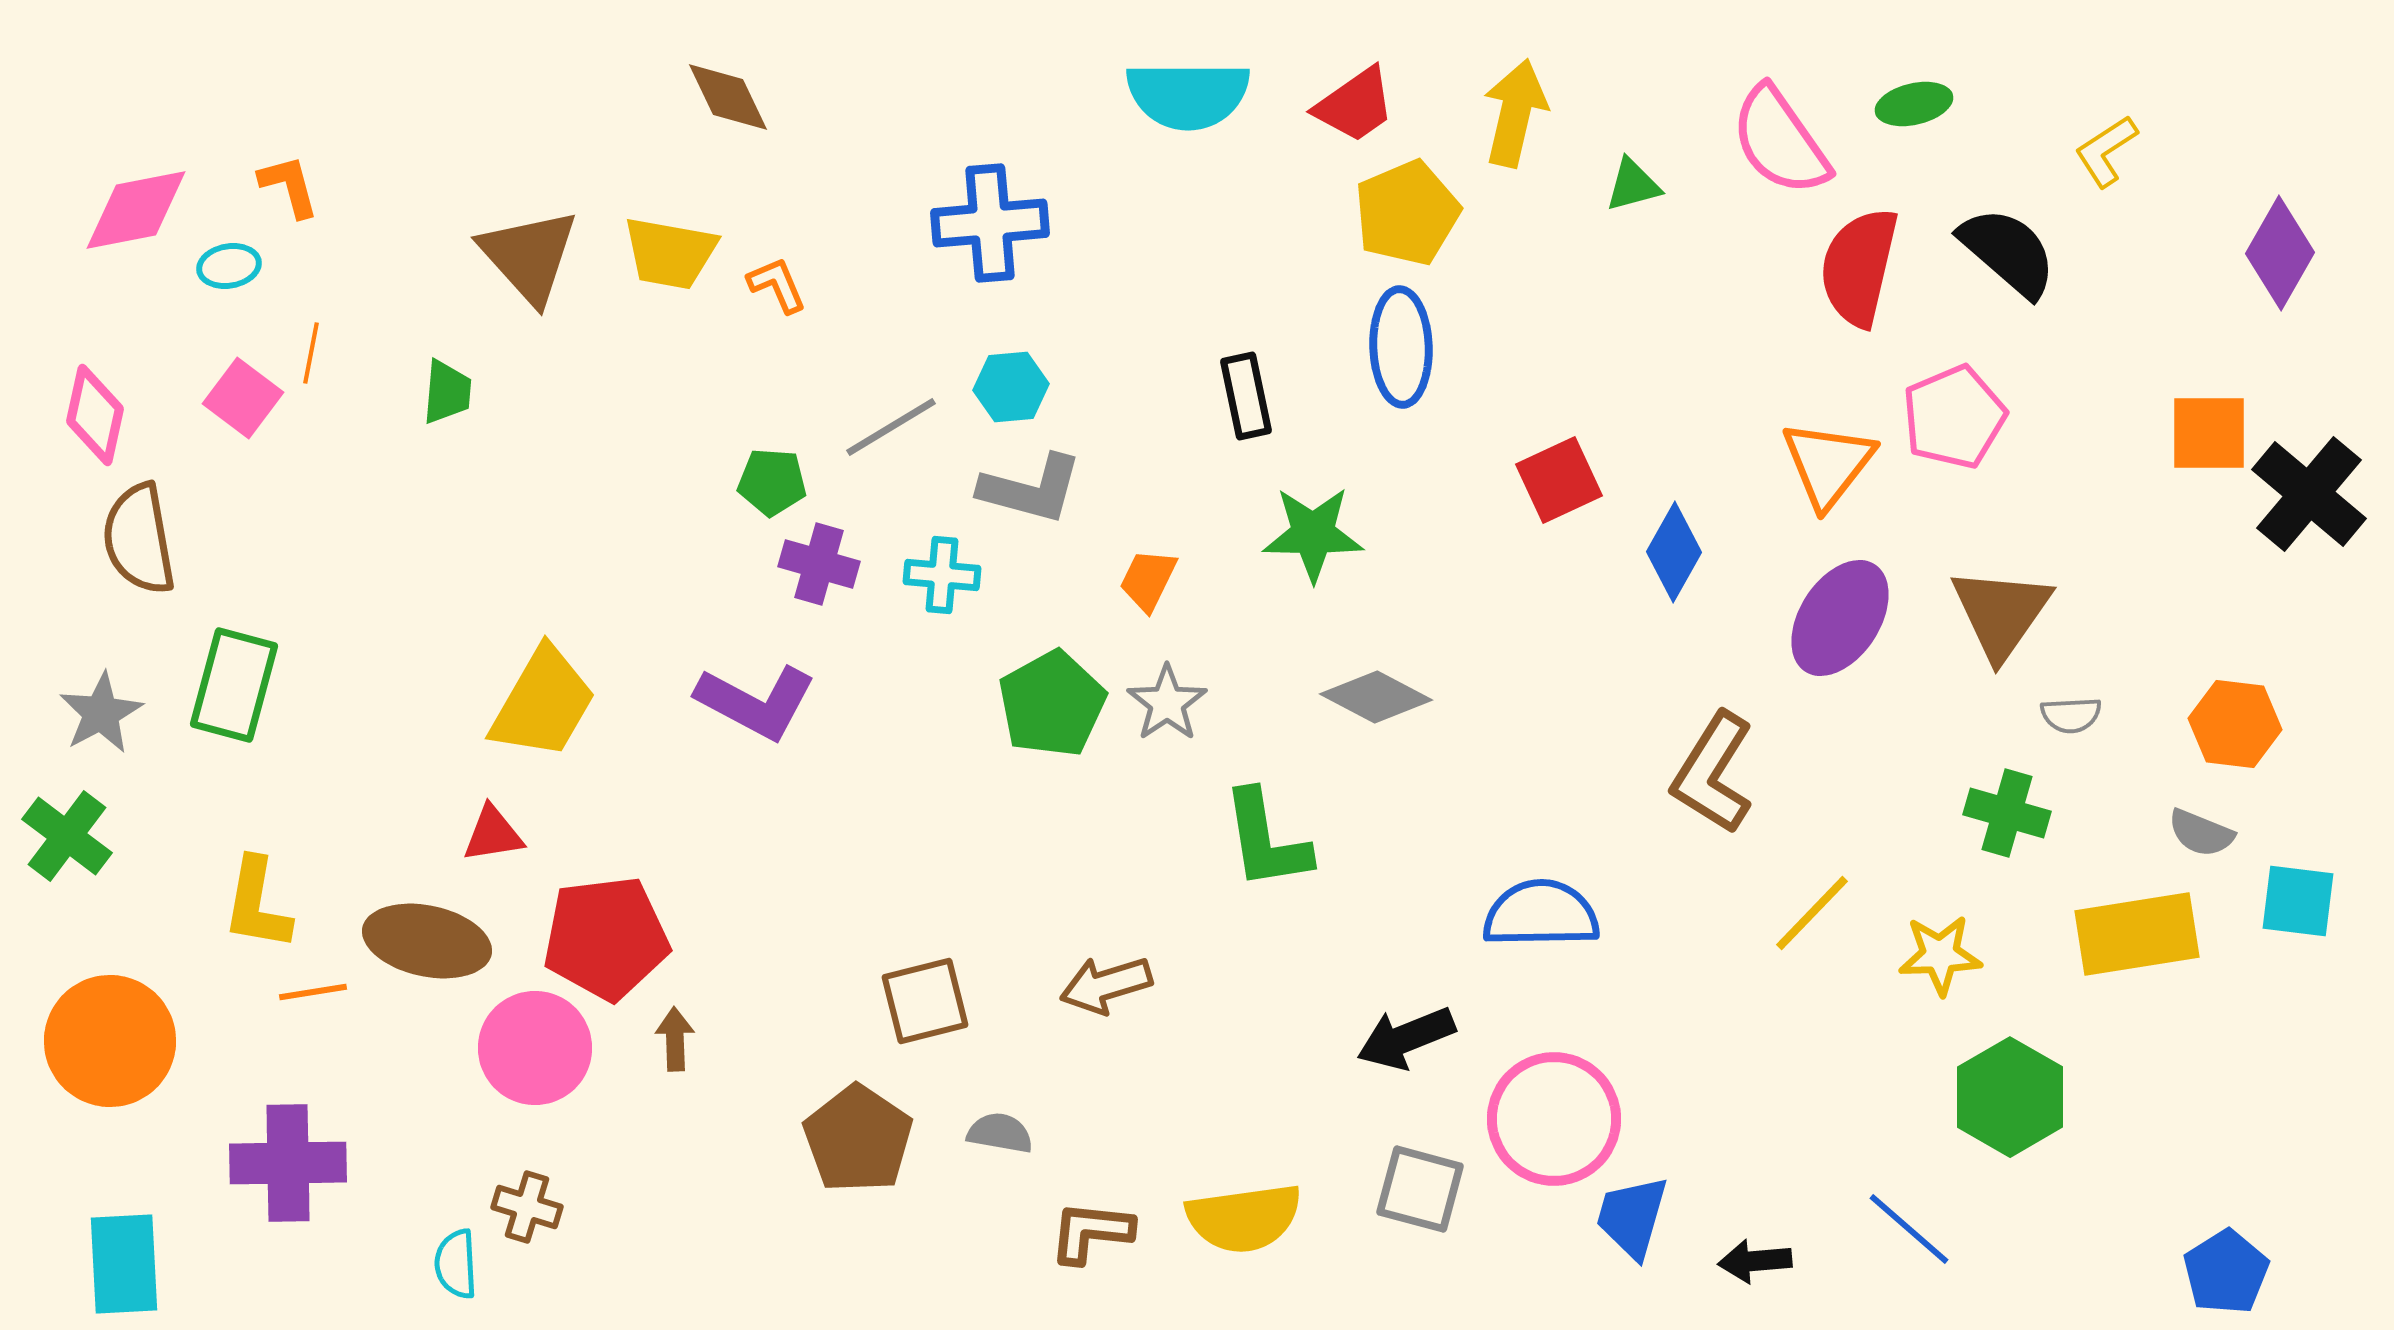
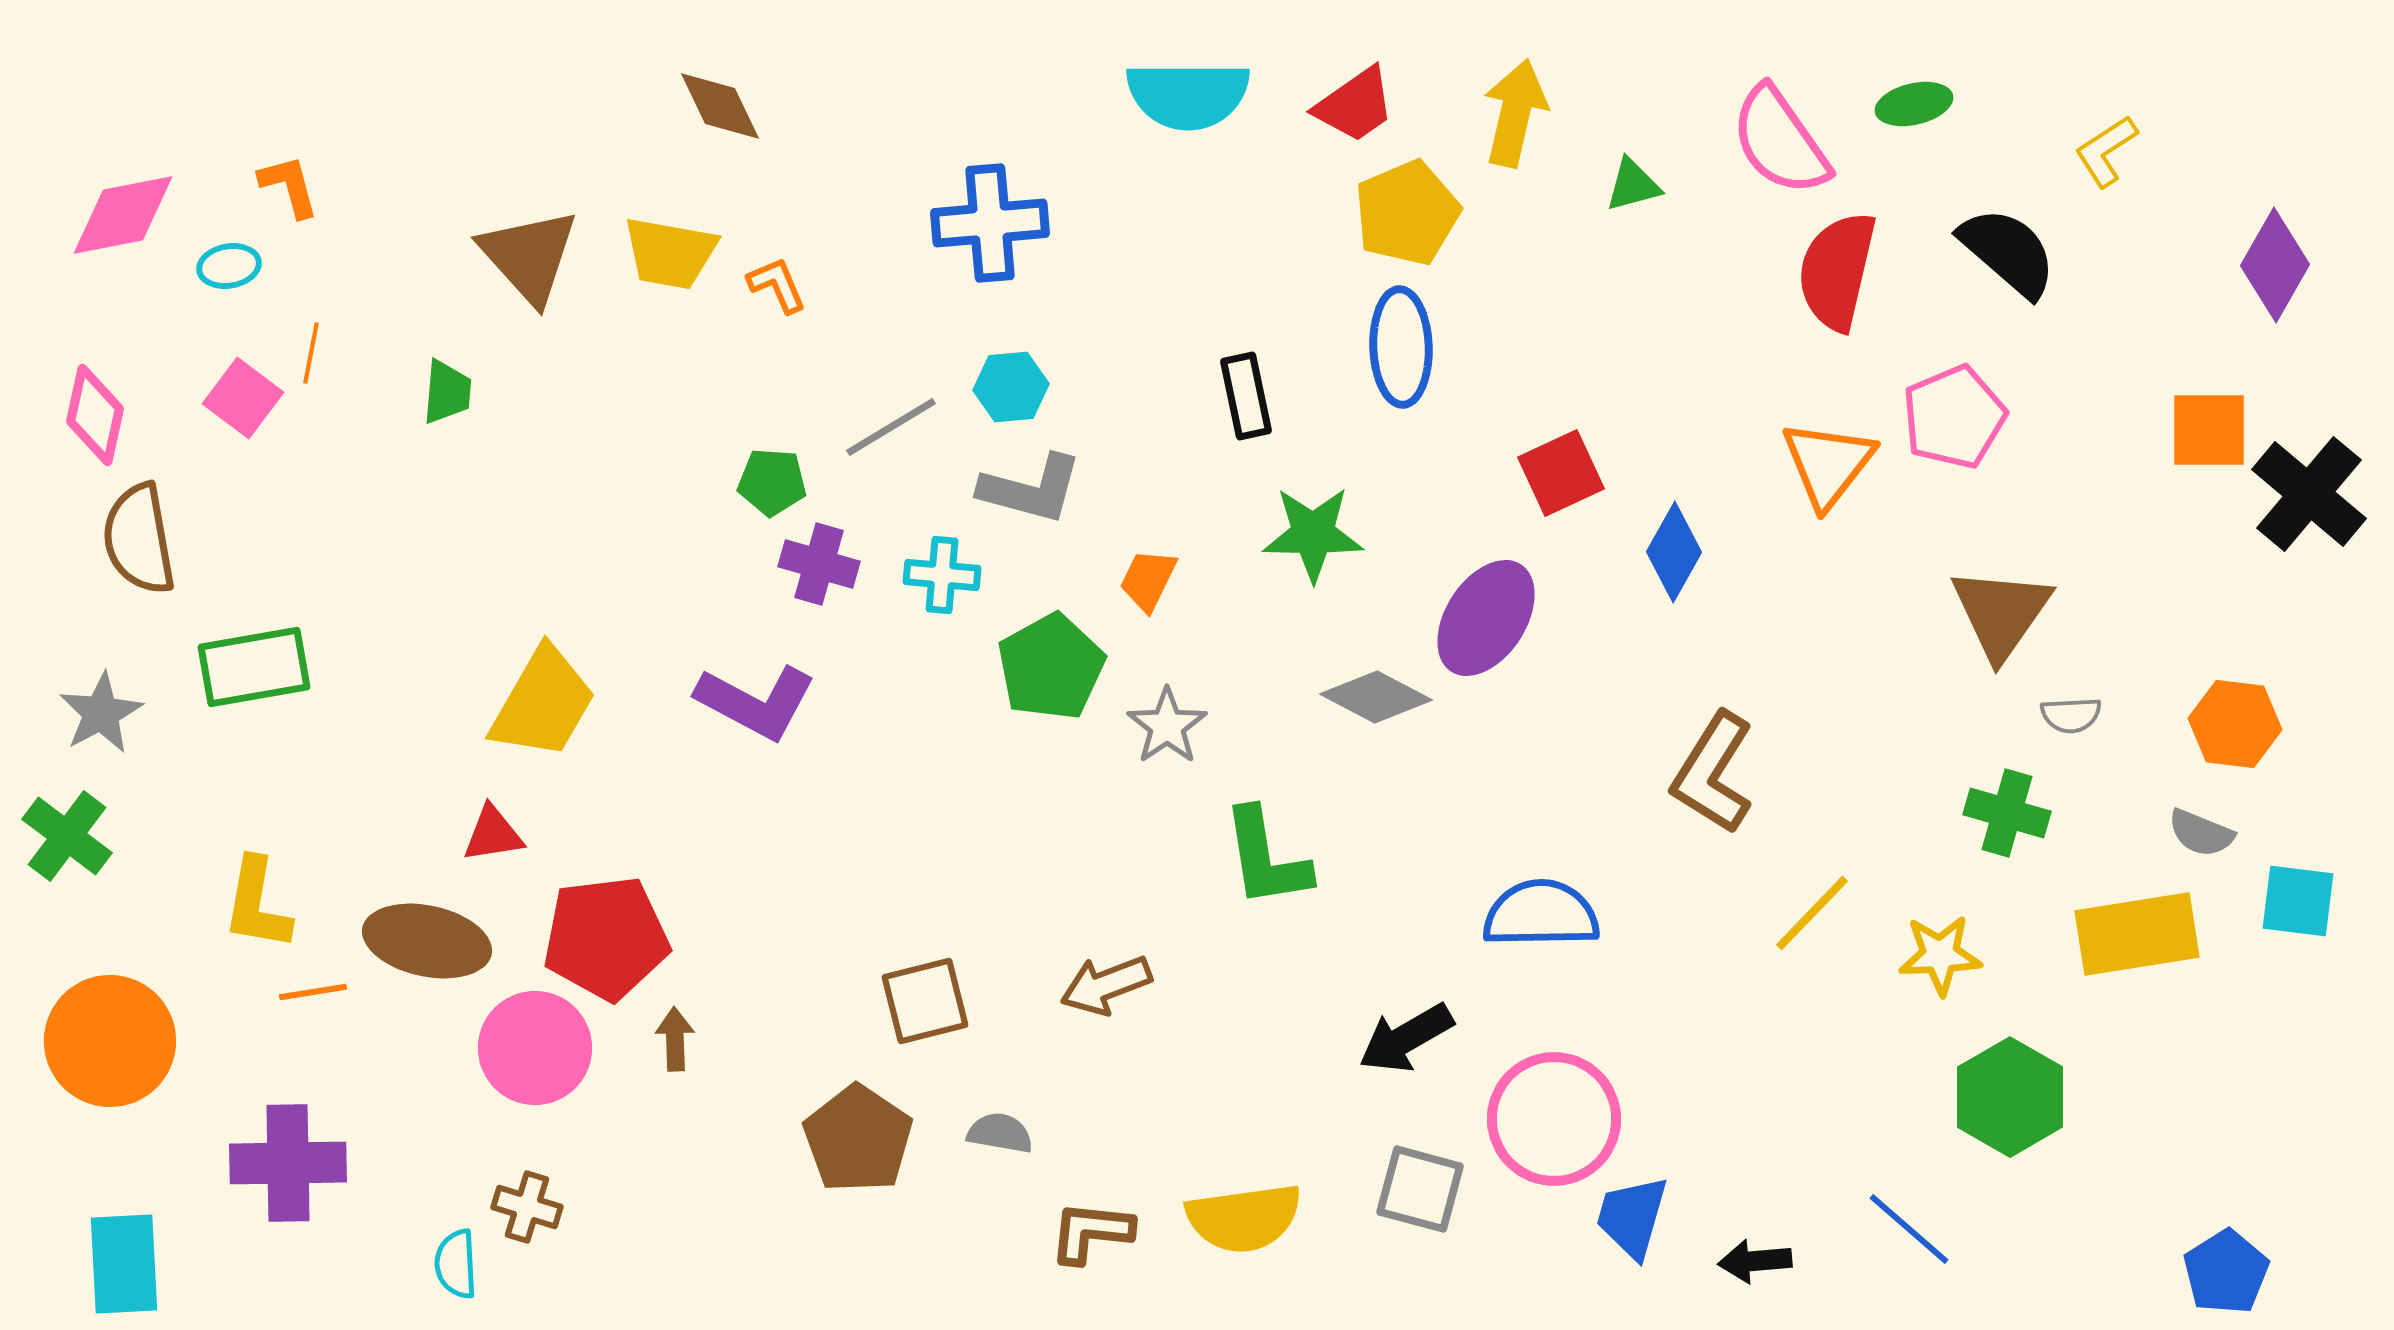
brown diamond at (728, 97): moved 8 px left, 9 px down
pink diamond at (136, 210): moved 13 px left, 5 px down
purple diamond at (2280, 253): moved 5 px left, 12 px down
red semicircle at (1859, 267): moved 22 px left, 4 px down
orange square at (2209, 433): moved 3 px up
red square at (1559, 480): moved 2 px right, 7 px up
purple ellipse at (1840, 618): moved 354 px left
green rectangle at (234, 685): moved 20 px right, 18 px up; rotated 65 degrees clockwise
gray star at (1167, 703): moved 23 px down
green pentagon at (1052, 704): moved 1 px left, 37 px up
green L-shape at (1266, 840): moved 18 px down
brown arrow at (1106, 985): rotated 4 degrees counterclockwise
black arrow at (1406, 1038): rotated 8 degrees counterclockwise
